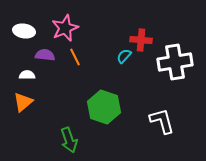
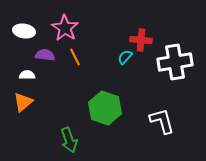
pink star: rotated 16 degrees counterclockwise
cyan semicircle: moved 1 px right, 1 px down
green hexagon: moved 1 px right, 1 px down
